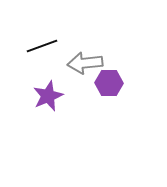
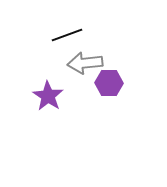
black line: moved 25 px right, 11 px up
purple star: rotated 16 degrees counterclockwise
